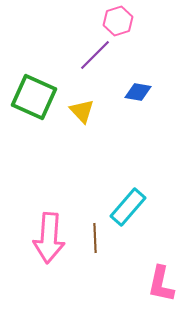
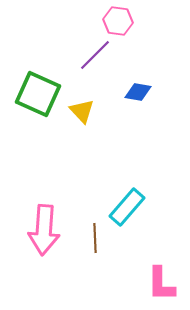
pink hexagon: rotated 24 degrees clockwise
green square: moved 4 px right, 3 px up
cyan rectangle: moved 1 px left
pink arrow: moved 5 px left, 8 px up
pink L-shape: rotated 12 degrees counterclockwise
